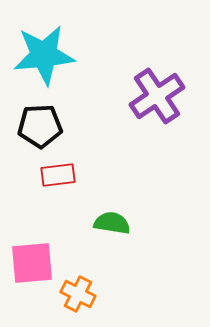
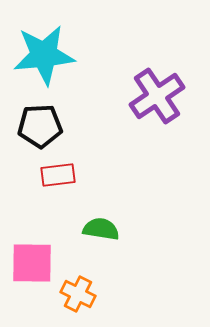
green semicircle: moved 11 px left, 6 px down
pink square: rotated 6 degrees clockwise
